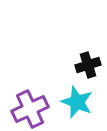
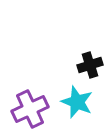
black cross: moved 2 px right
